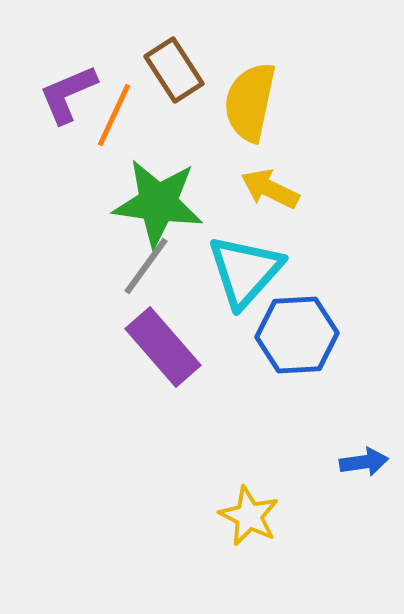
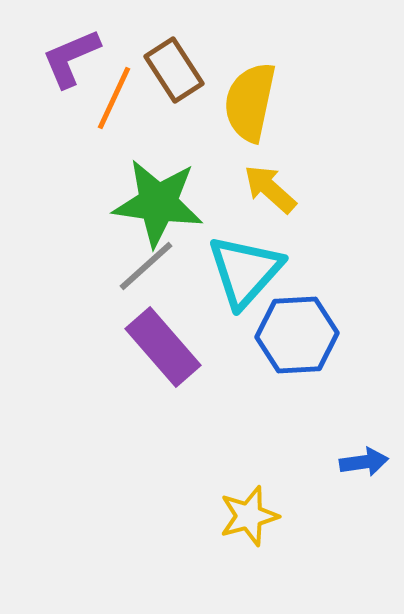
purple L-shape: moved 3 px right, 36 px up
orange line: moved 17 px up
yellow arrow: rotated 16 degrees clockwise
gray line: rotated 12 degrees clockwise
yellow star: rotated 30 degrees clockwise
